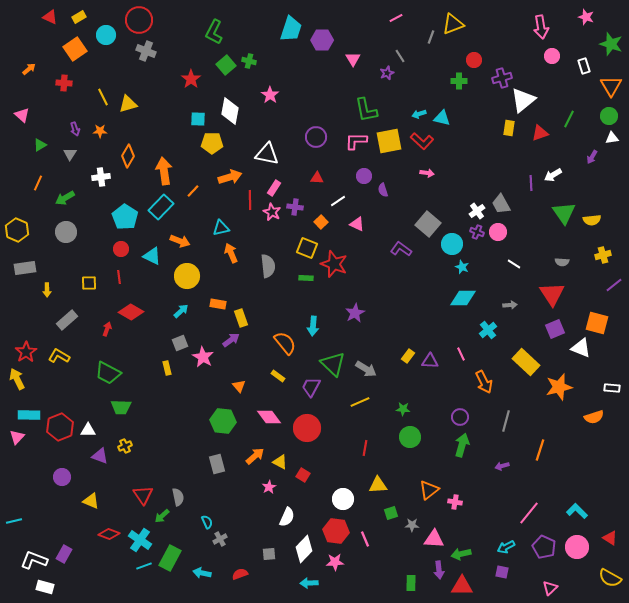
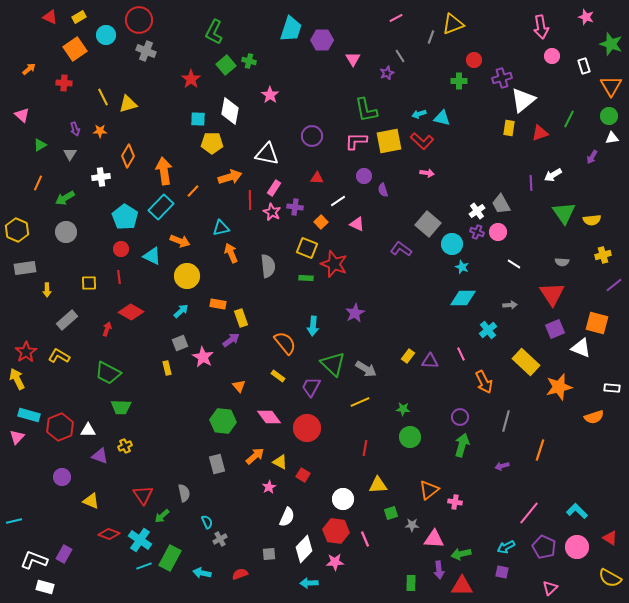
purple circle at (316, 137): moved 4 px left, 1 px up
cyan rectangle at (29, 415): rotated 15 degrees clockwise
gray semicircle at (178, 497): moved 6 px right, 4 px up
